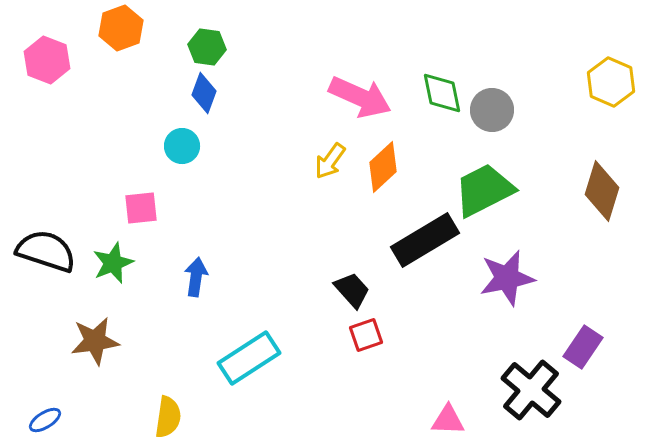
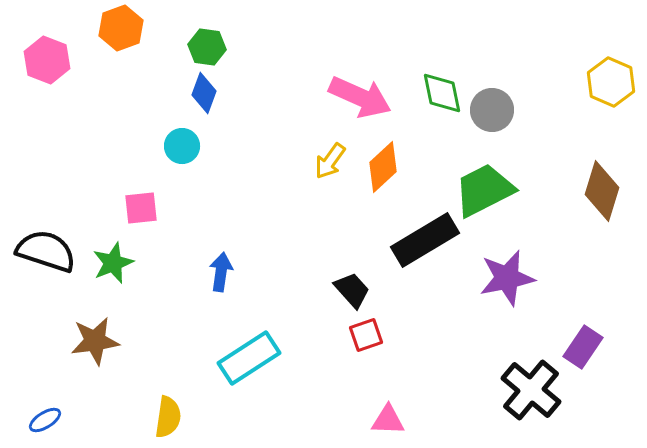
blue arrow: moved 25 px right, 5 px up
pink triangle: moved 60 px left
